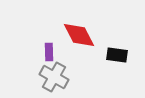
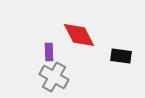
black rectangle: moved 4 px right, 1 px down
